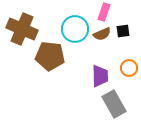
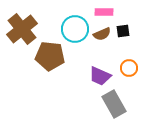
pink rectangle: rotated 72 degrees clockwise
brown cross: rotated 28 degrees clockwise
purple trapezoid: rotated 115 degrees clockwise
